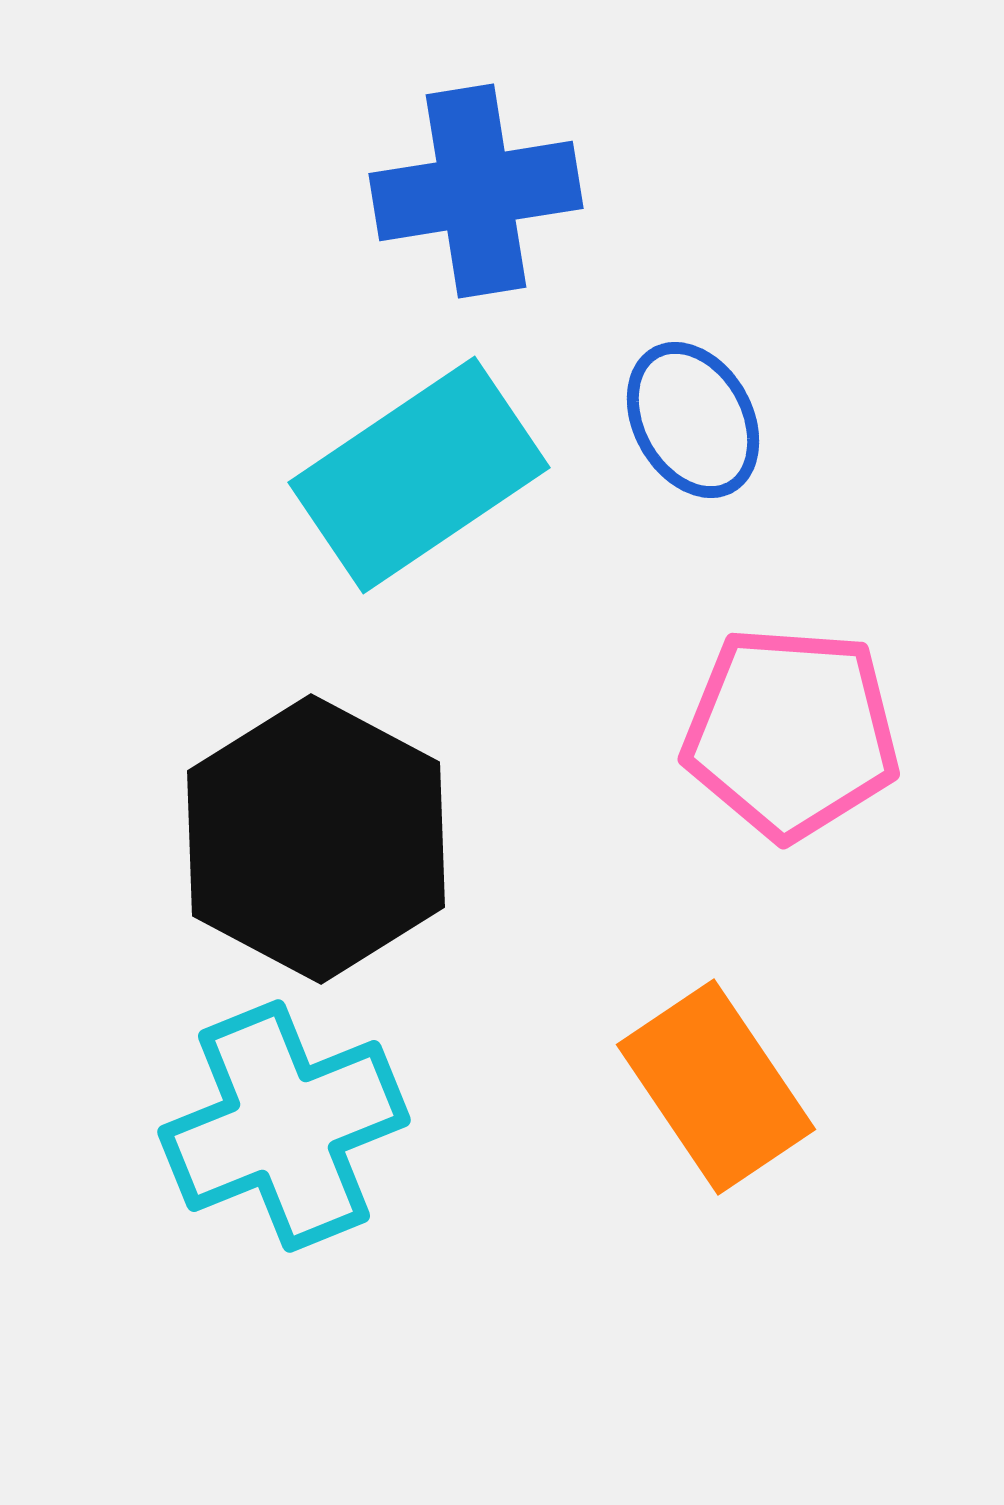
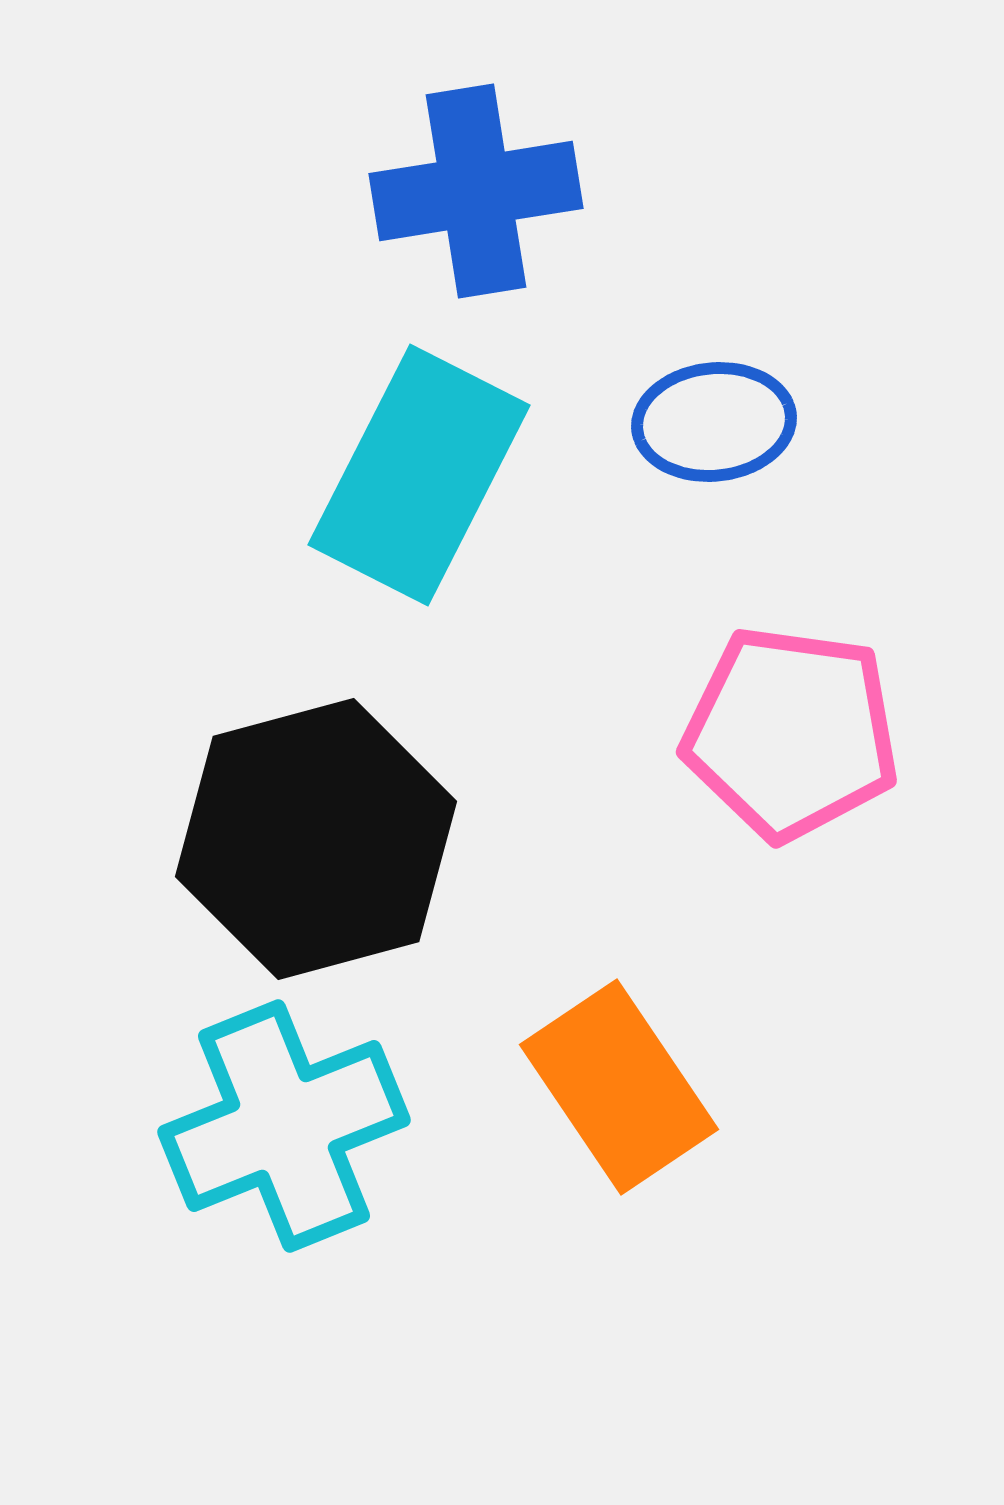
blue ellipse: moved 21 px right, 2 px down; rotated 67 degrees counterclockwise
cyan rectangle: rotated 29 degrees counterclockwise
pink pentagon: rotated 4 degrees clockwise
black hexagon: rotated 17 degrees clockwise
orange rectangle: moved 97 px left
